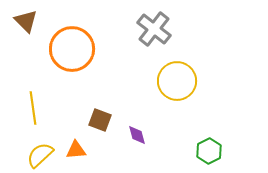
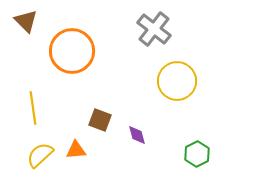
orange circle: moved 2 px down
green hexagon: moved 12 px left, 3 px down
